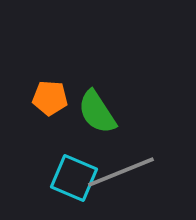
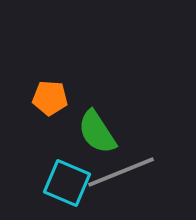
green semicircle: moved 20 px down
cyan square: moved 7 px left, 5 px down
